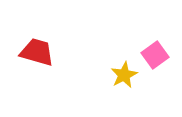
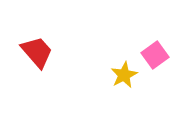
red trapezoid: rotated 33 degrees clockwise
